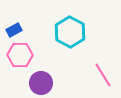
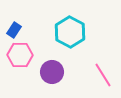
blue rectangle: rotated 28 degrees counterclockwise
purple circle: moved 11 px right, 11 px up
